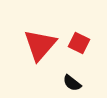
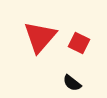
red triangle: moved 8 px up
